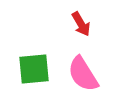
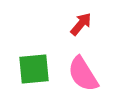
red arrow: rotated 110 degrees counterclockwise
